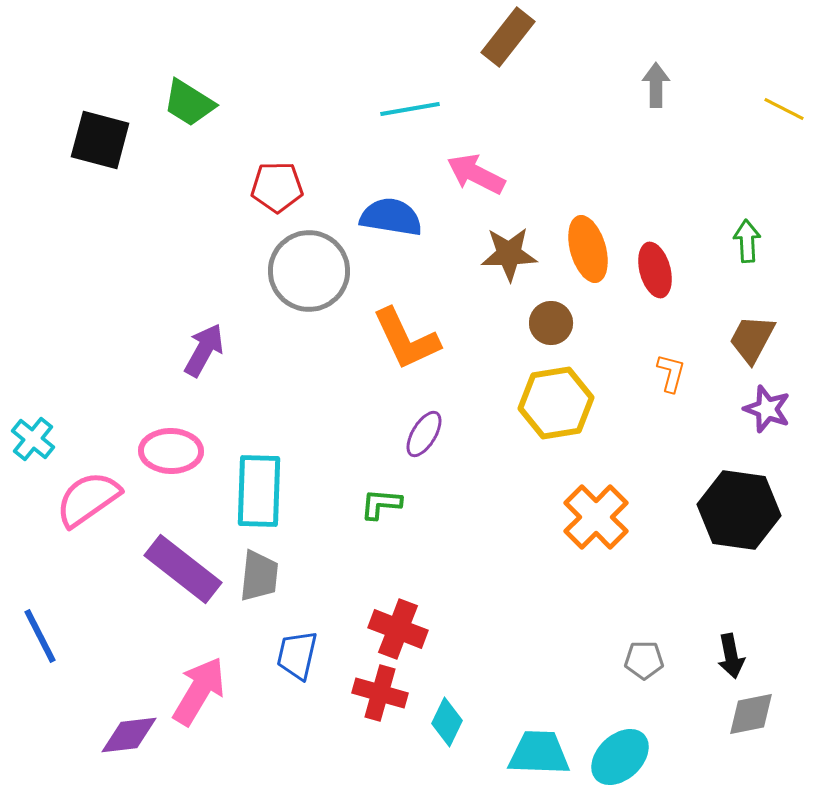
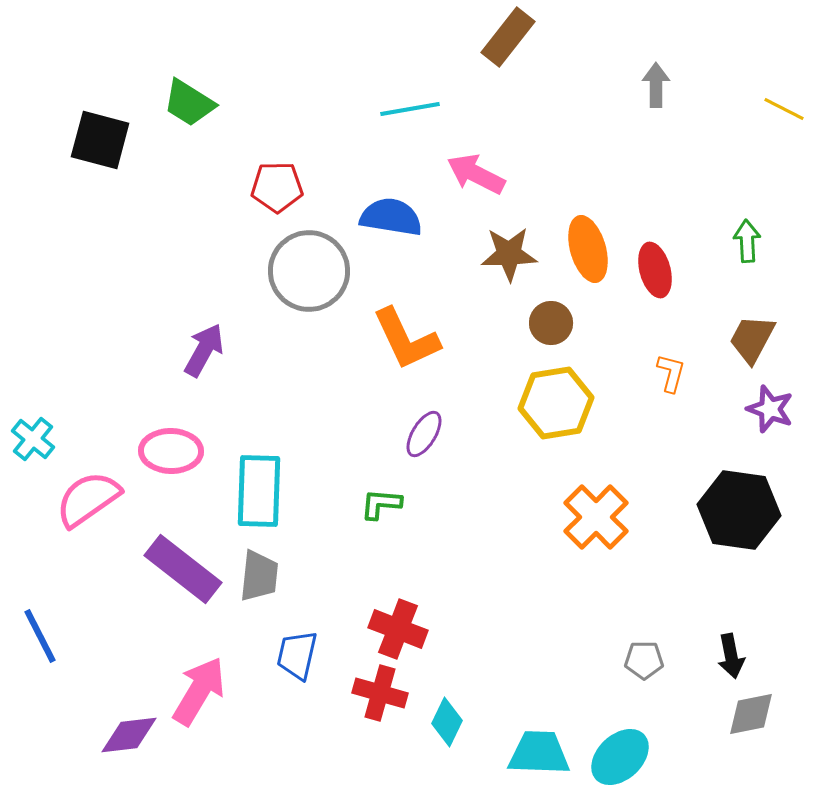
purple star at (767, 409): moved 3 px right
